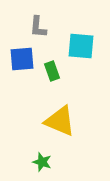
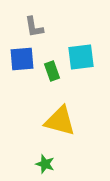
gray L-shape: moved 4 px left; rotated 15 degrees counterclockwise
cyan square: moved 11 px down; rotated 12 degrees counterclockwise
yellow triangle: rotated 8 degrees counterclockwise
green star: moved 3 px right, 2 px down
